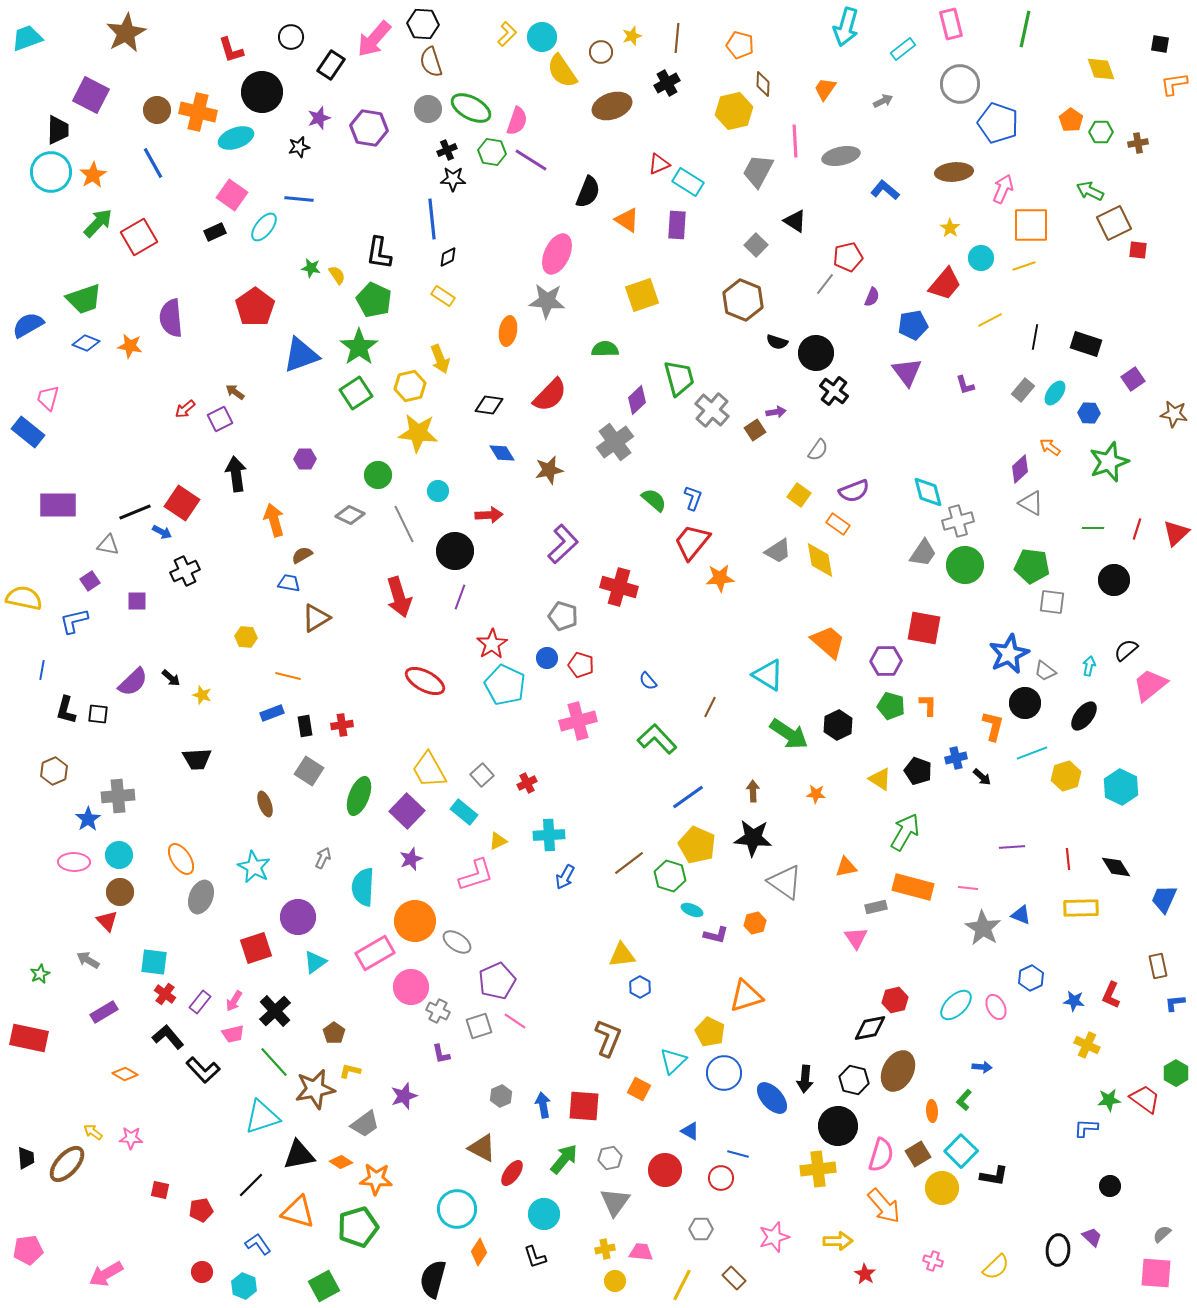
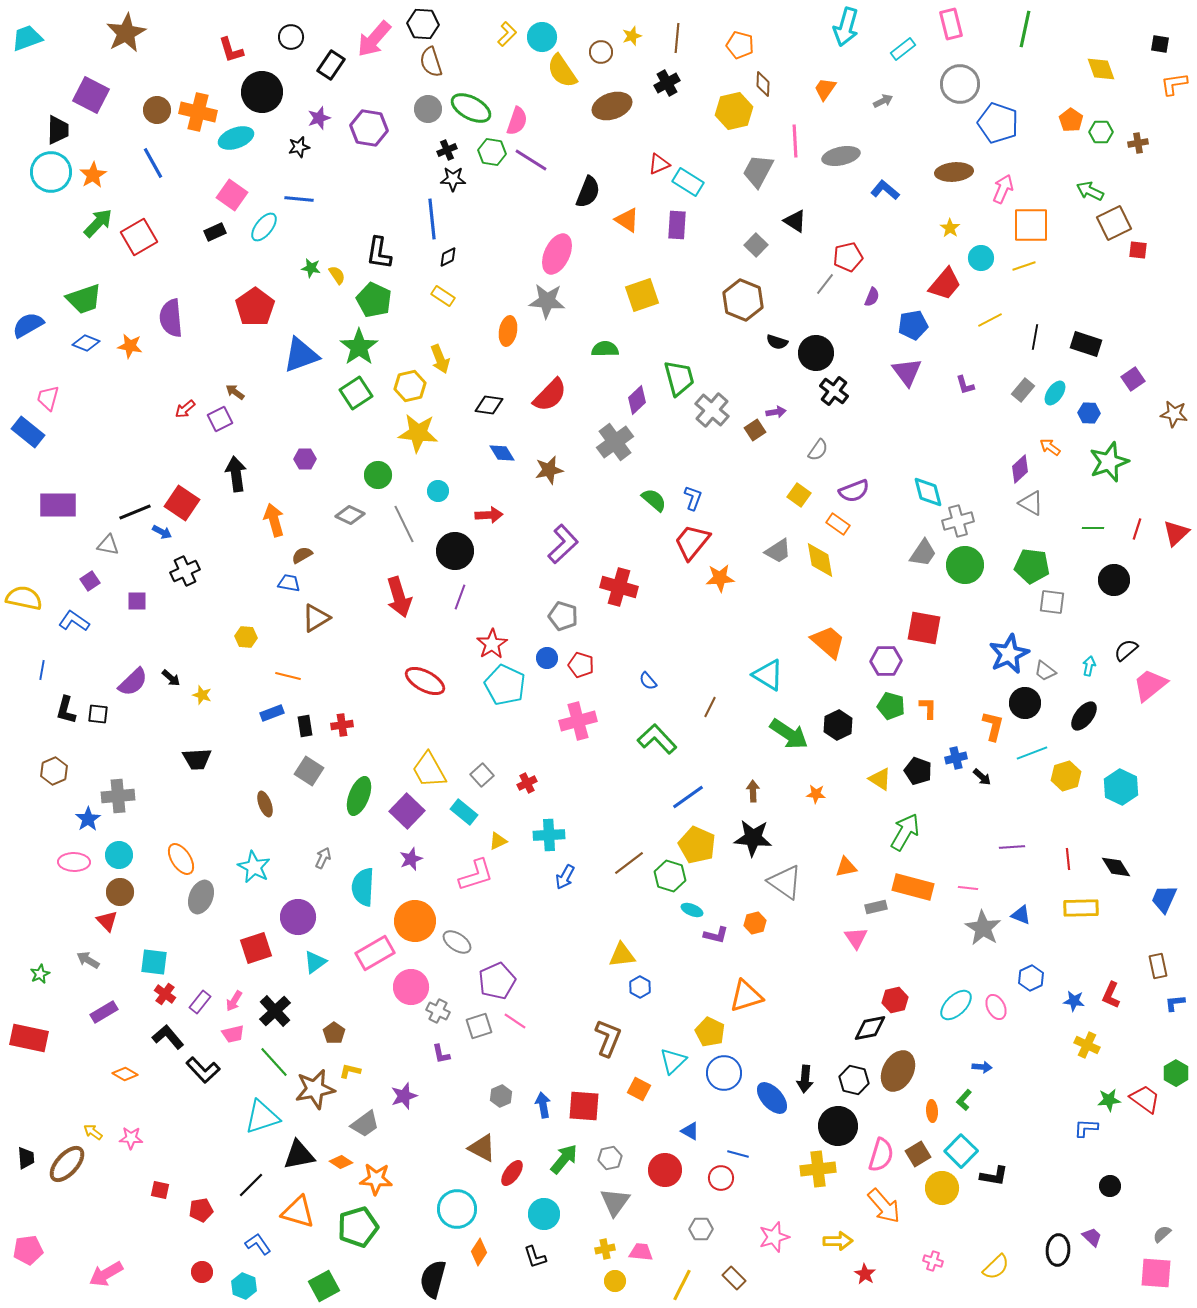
blue L-shape at (74, 621): rotated 48 degrees clockwise
orange L-shape at (928, 705): moved 3 px down
